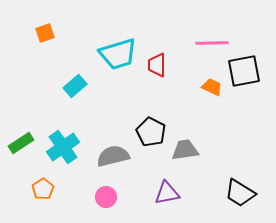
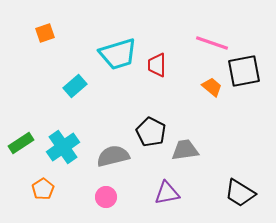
pink line: rotated 20 degrees clockwise
orange trapezoid: rotated 15 degrees clockwise
